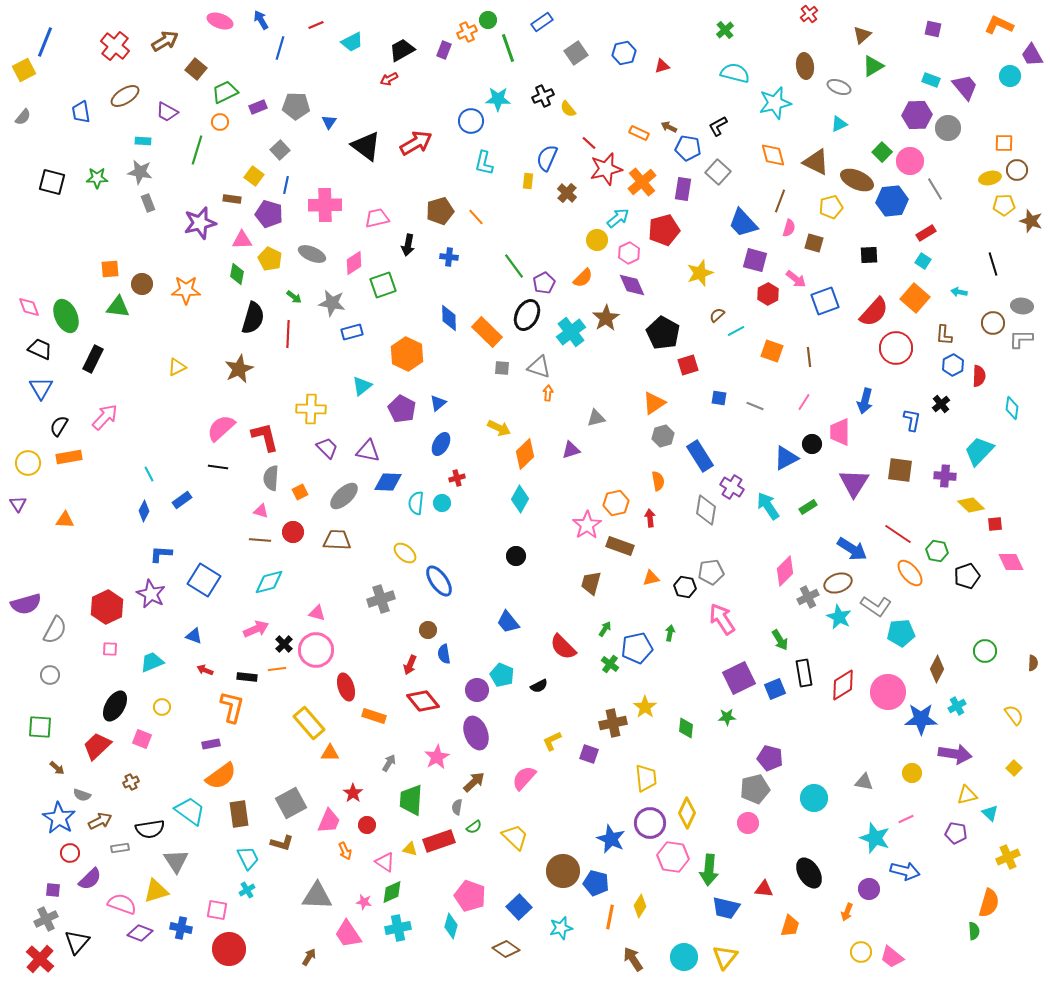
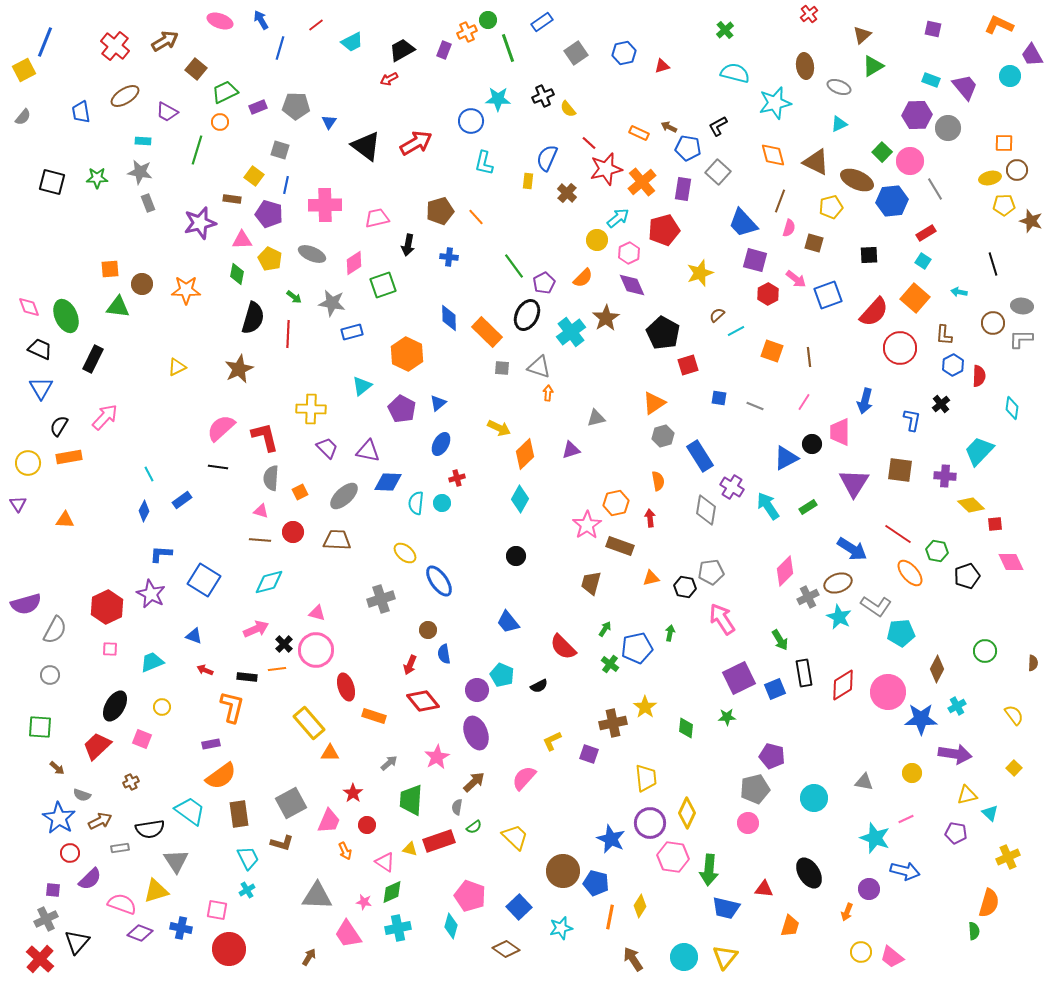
red line at (316, 25): rotated 14 degrees counterclockwise
gray square at (280, 150): rotated 30 degrees counterclockwise
blue square at (825, 301): moved 3 px right, 6 px up
red circle at (896, 348): moved 4 px right
purple pentagon at (770, 758): moved 2 px right, 2 px up
gray arrow at (389, 763): rotated 18 degrees clockwise
